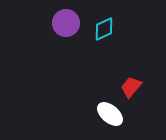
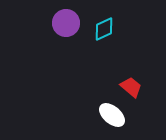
red trapezoid: rotated 90 degrees clockwise
white ellipse: moved 2 px right, 1 px down
